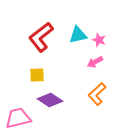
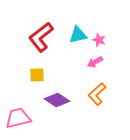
purple diamond: moved 7 px right
